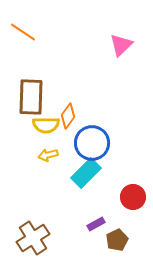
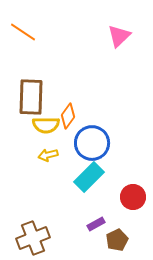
pink triangle: moved 2 px left, 9 px up
cyan rectangle: moved 3 px right, 4 px down
brown cross: rotated 12 degrees clockwise
